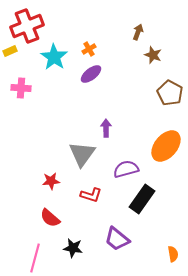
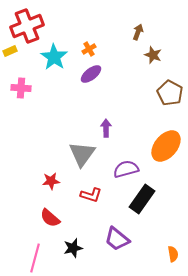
black star: rotated 24 degrees counterclockwise
